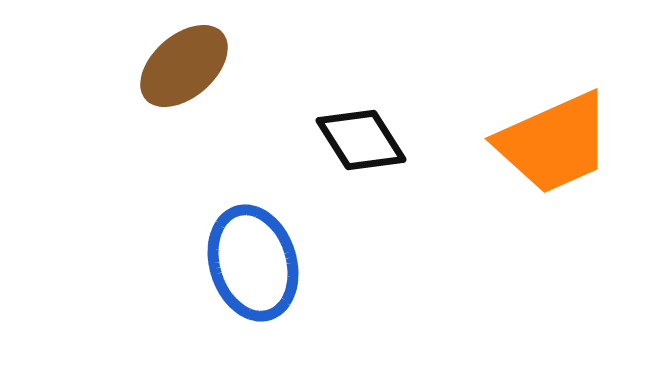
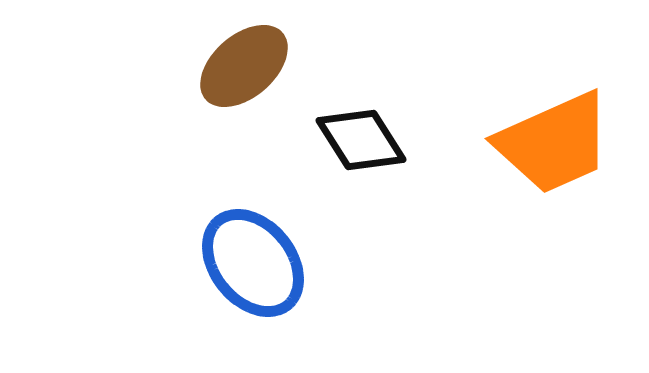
brown ellipse: moved 60 px right
blue ellipse: rotated 22 degrees counterclockwise
